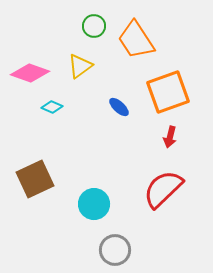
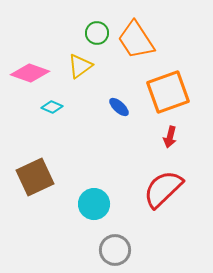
green circle: moved 3 px right, 7 px down
brown square: moved 2 px up
